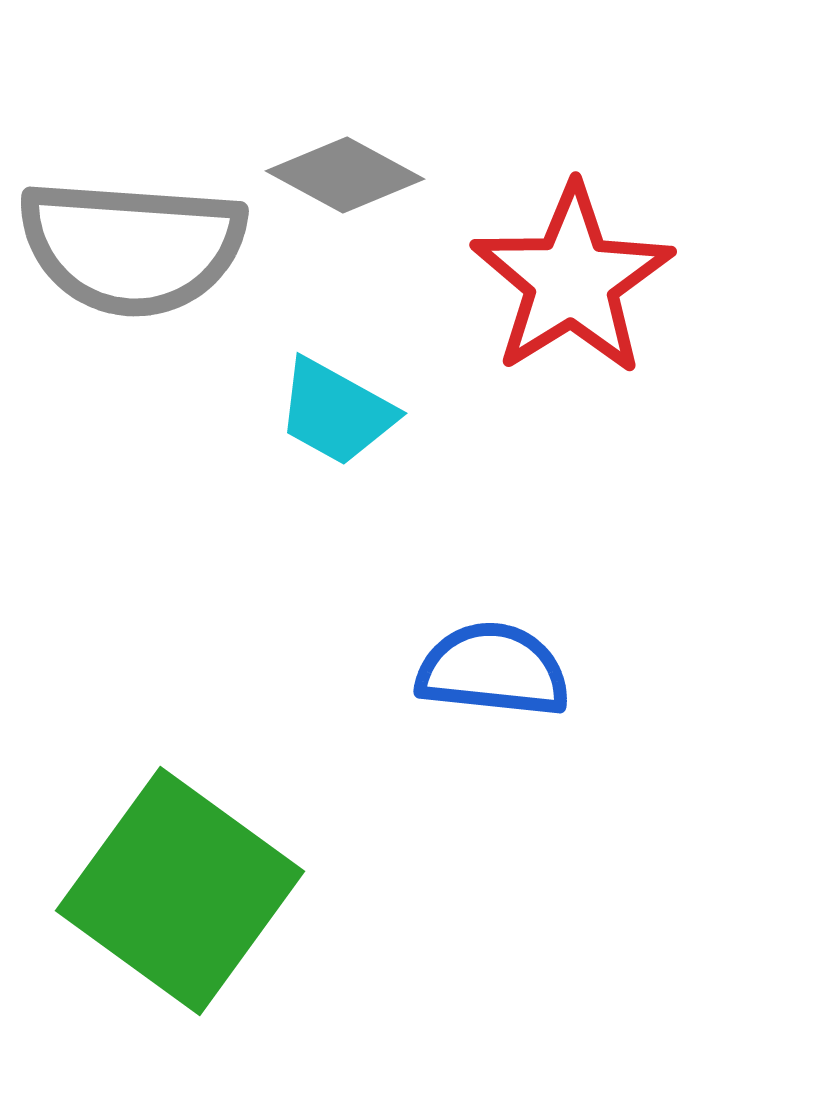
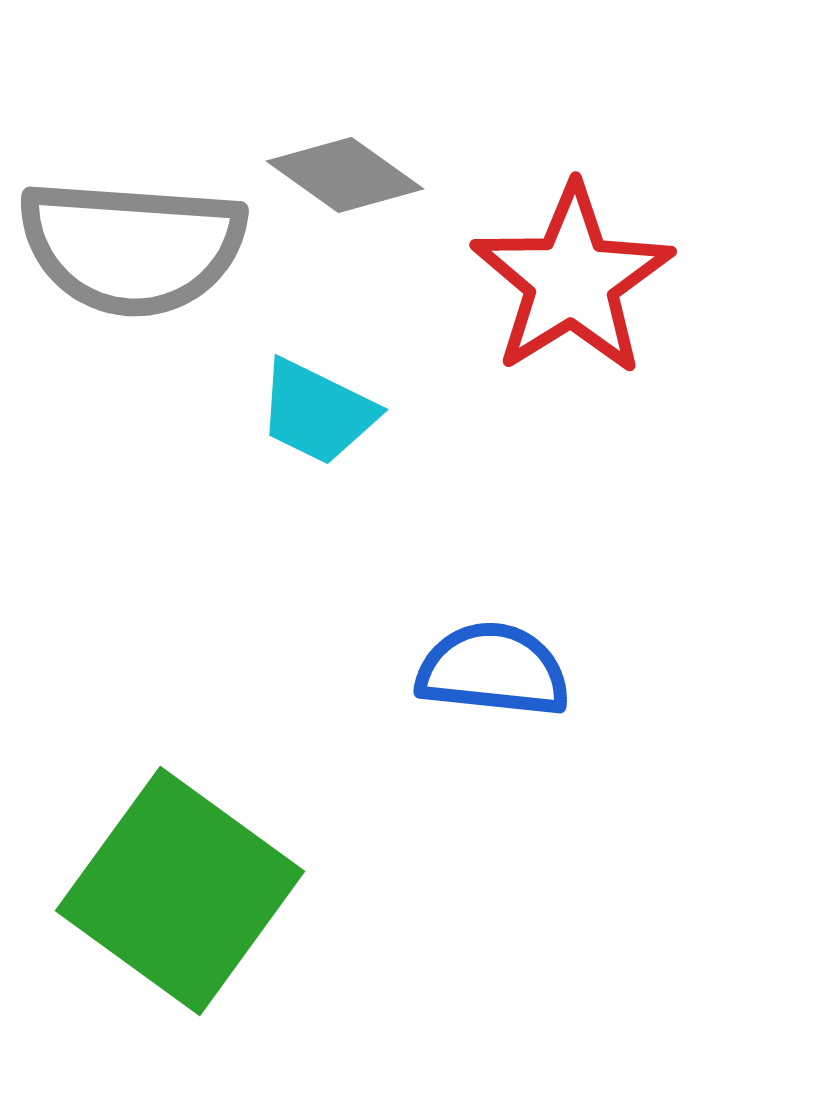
gray diamond: rotated 7 degrees clockwise
cyan trapezoid: moved 19 px left; rotated 3 degrees counterclockwise
